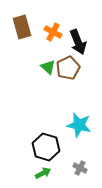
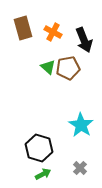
brown rectangle: moved 1 px right, 1 px down
black arrow: moved 6 px right, 2 px up
brown pentagon: rotated 15 degrees clockwise
cyan star: moved 2 px right; rotated 20 degrees clockwise
black hexagon: moved 7 px left, 1 px down
gray cross: rotated 16 degrees clockwise
green arrow: moved 1 px down
